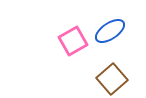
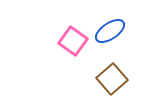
pink square: rotated 24 degrees counterclockwise
